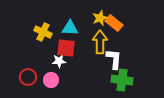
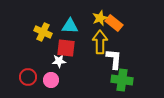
cyan triangle: moved 2 px up
